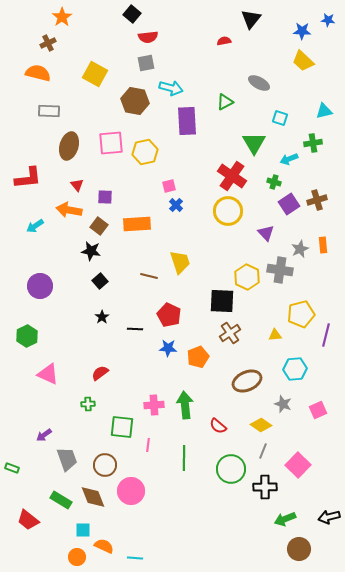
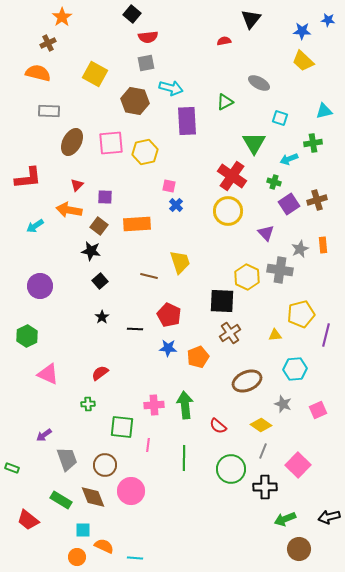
brown ellipse at (69, 146): moved 3 px right, 4 px up; rotated 12 degrees clockwise
red triangle at (77, 185): rotated 24 degrees clockwise
pink square at (169, 186): rotated 24 degrees clockwise
